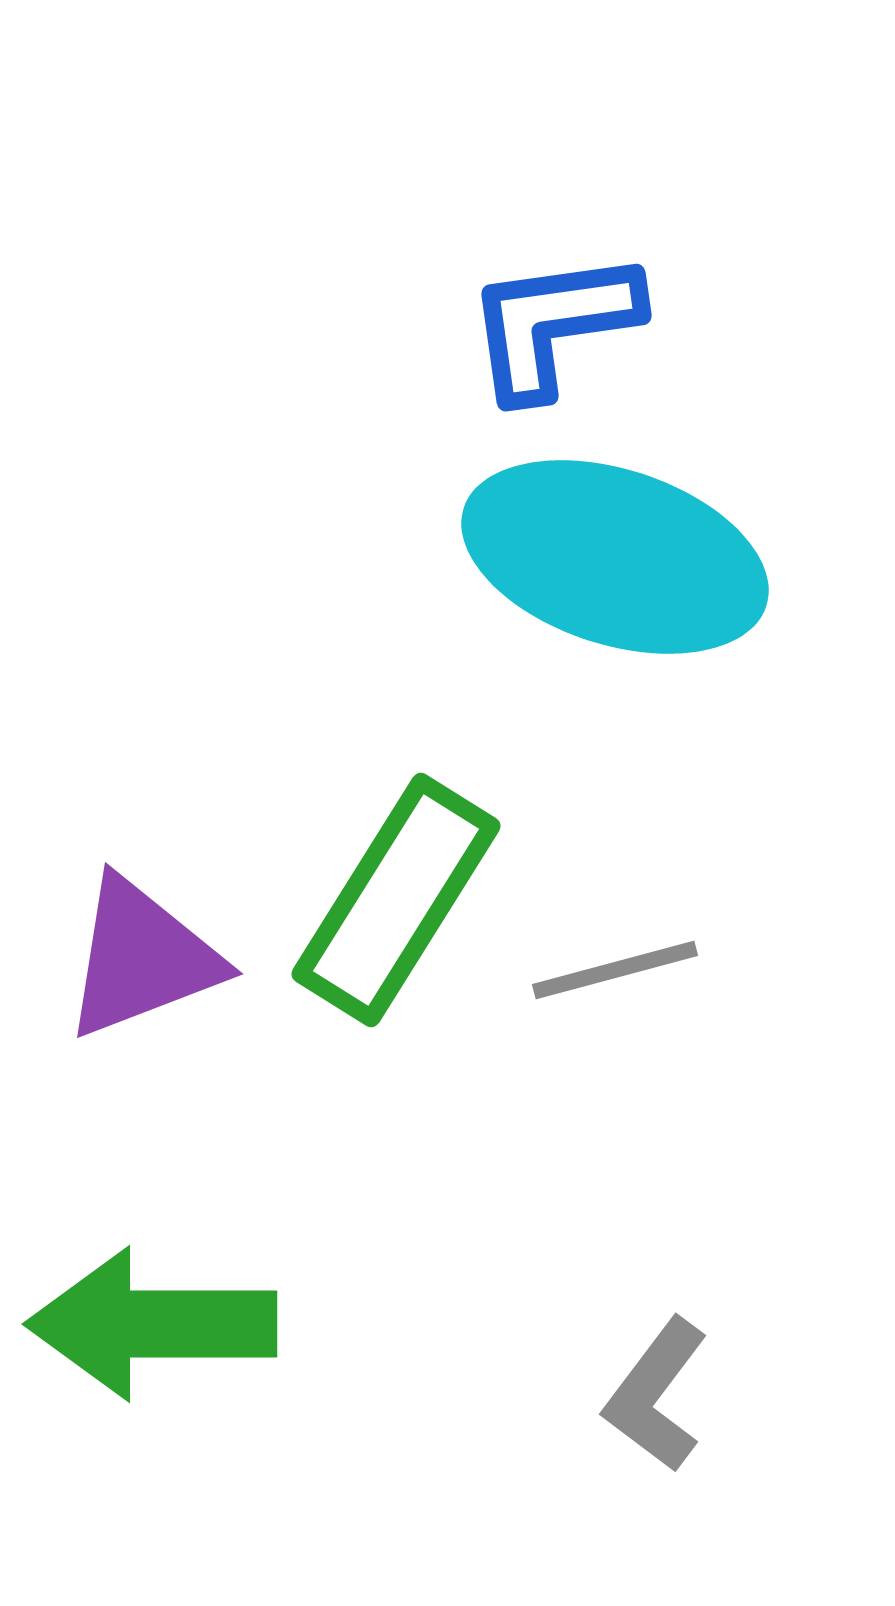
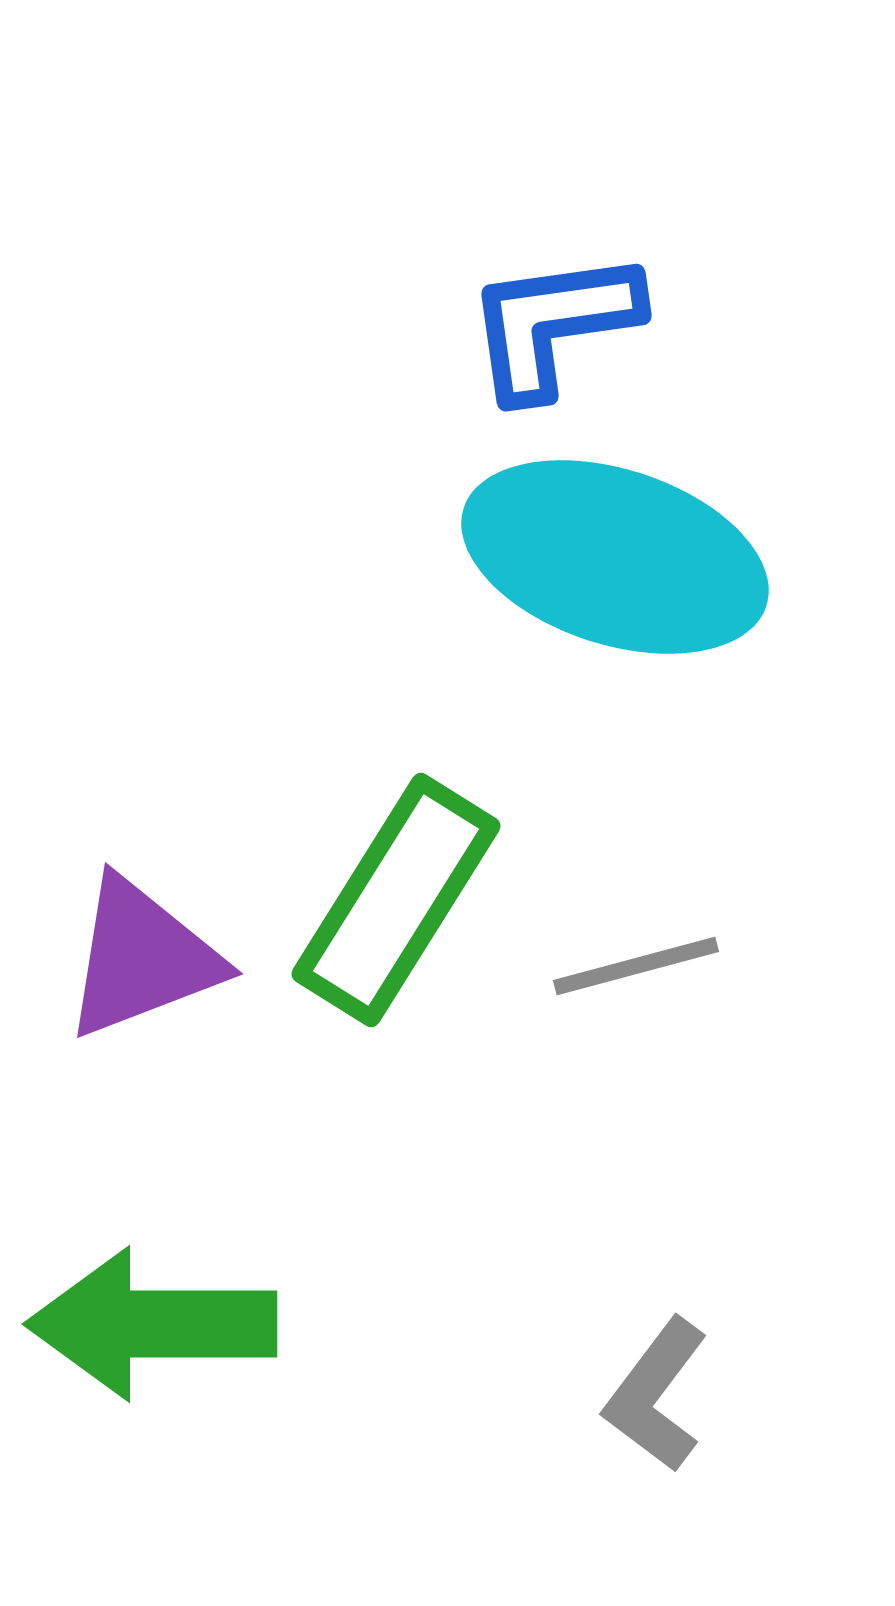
gray line: moved 21 px right, 4 px up
